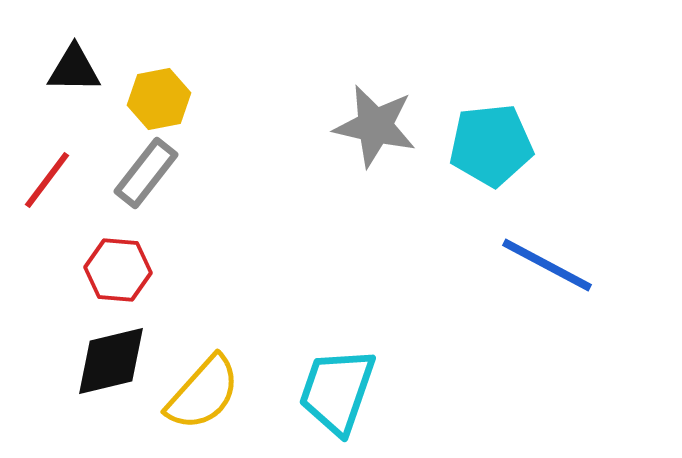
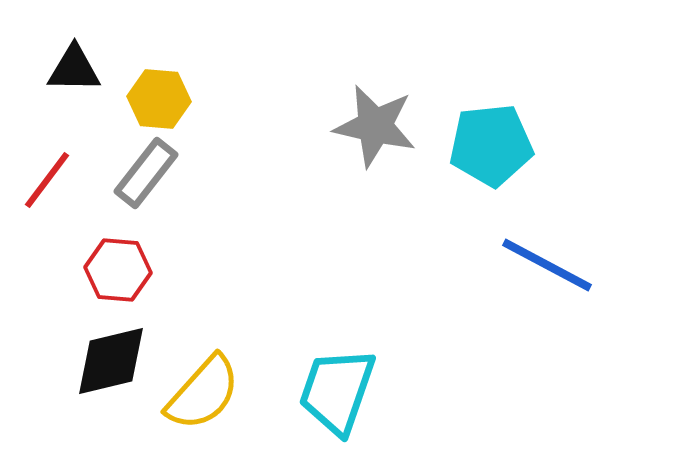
yellow hexagon: rotated 16 degrees clockwise
